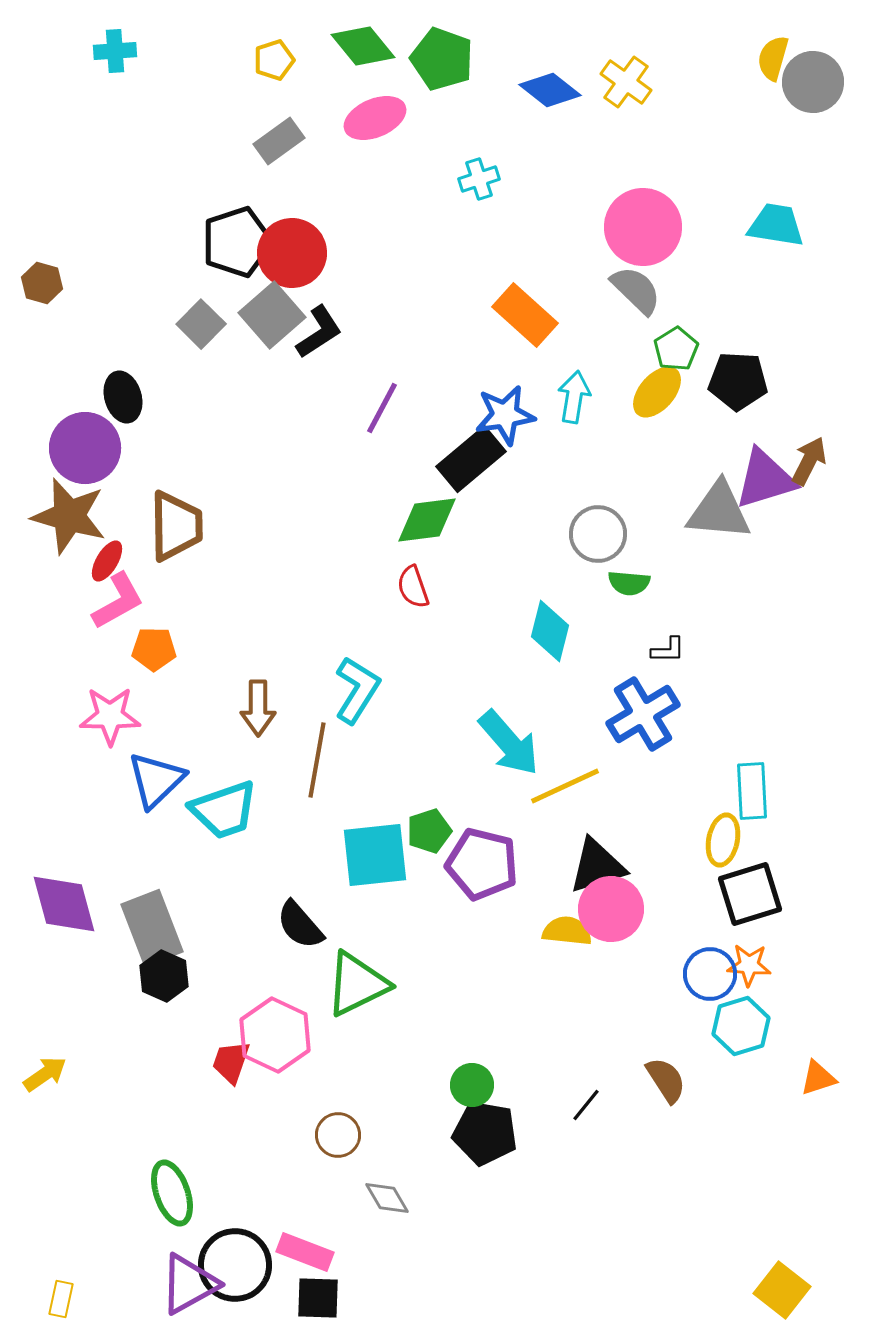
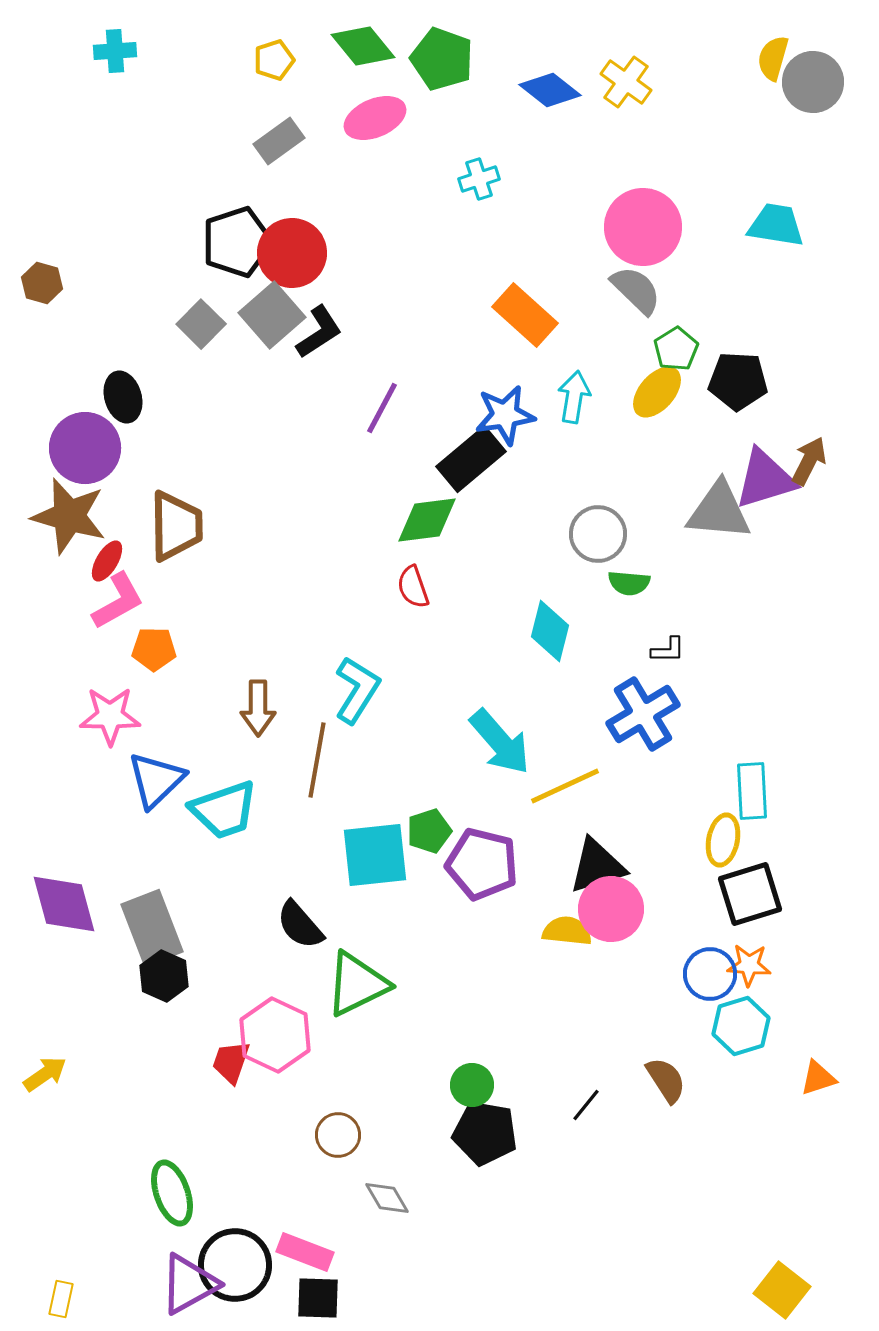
cyan arrow at (509, 743): moved 9 px left, 1 px up
